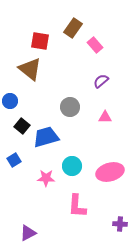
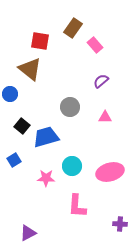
blue circle: moved 7 px up
